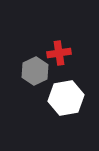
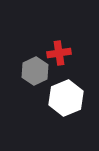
white hexagon: rotated 12 degrees counterclockwise
